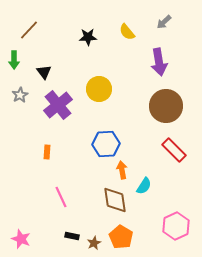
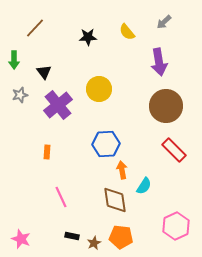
brown line: moved 6 px right, 2 px up
gray star: rotated 14 degrees clockwise
orange pentagon: rotated 25 degrees counterclockwise
